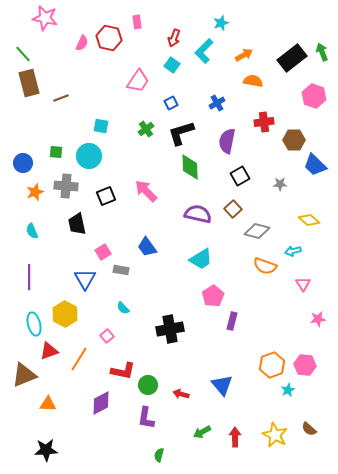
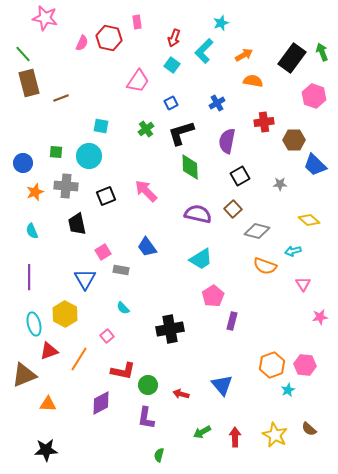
black rectangle at (292, 58): rotated 16 degrees counterclockwise
pink star at (318, 319): moved 2 px right, 2 px up
